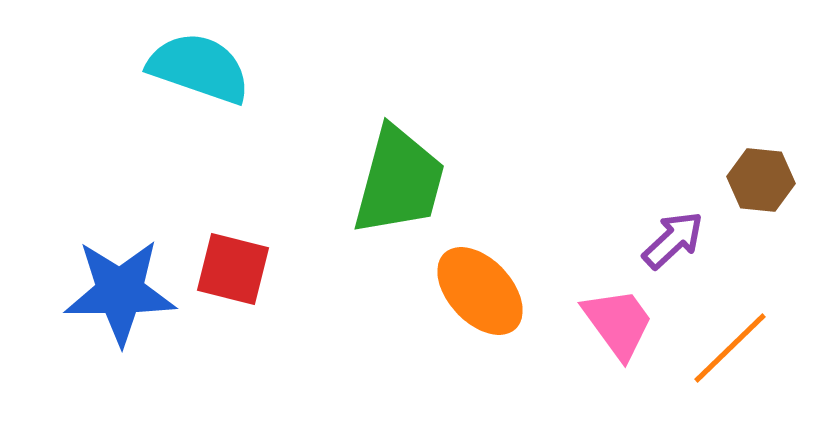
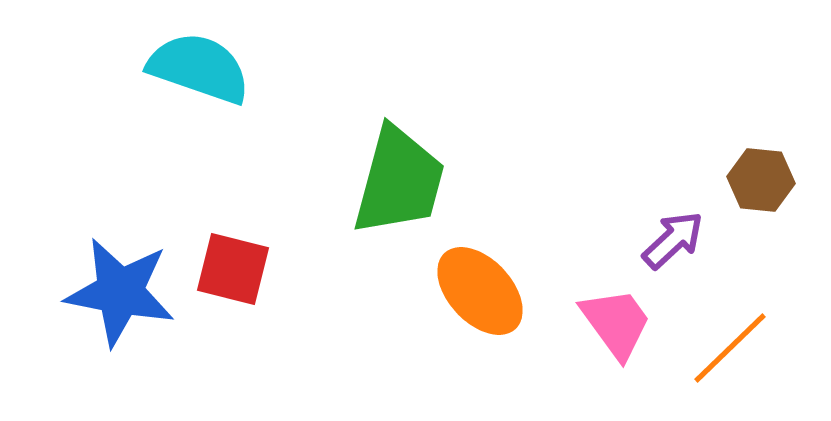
blue star: rotated 11 degrees clockwise
pink trapezoid: moved 2 px left
